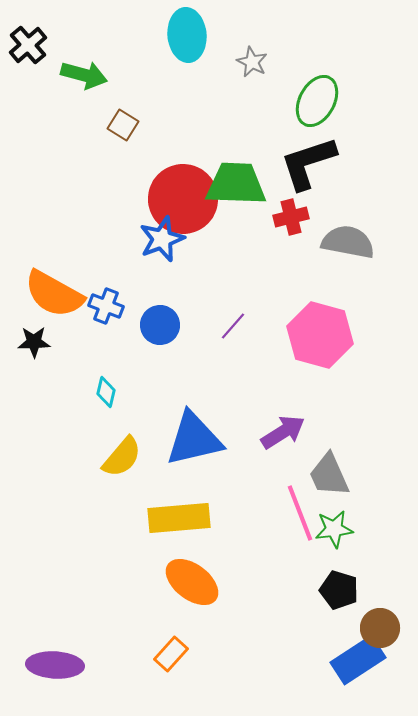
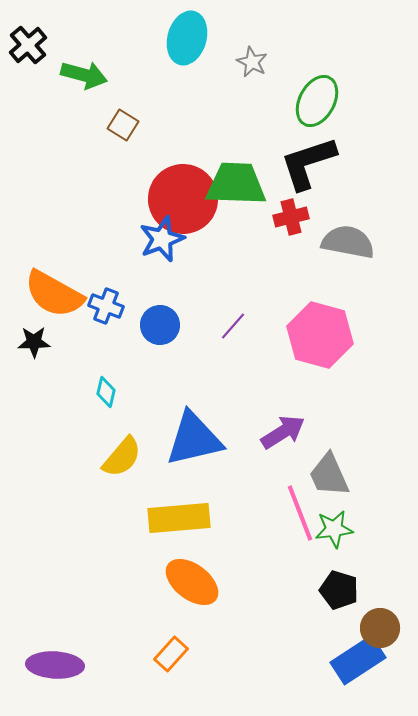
cyan ellipse: moved 3 px down; rotated 21 degrees clockwise
